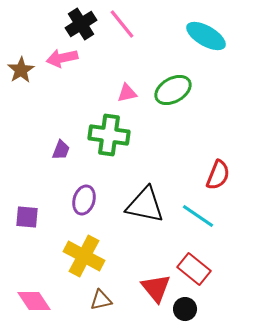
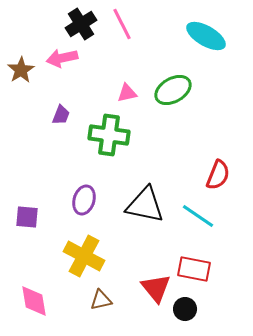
pink line: rotated 12 degrees clockwise
purple trapezoid: moved 35 px up
red rectangle: rotated 28 degrees counterclockwise
pink diamond: rotated 24 degrees clockwise
